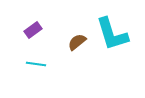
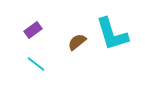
cyan line: rotated 30 degrees clockwise
